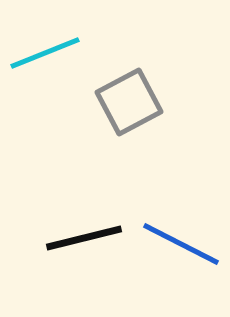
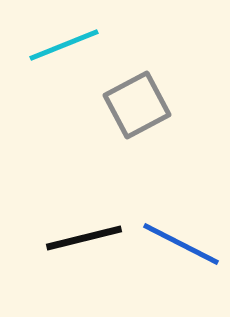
cyan line: moved 19 px right, 8 px up
gray square: moved 8 px right, 3 px down
